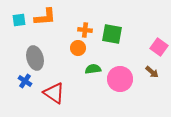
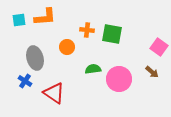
orange cross: moved 2 px right
orange circle: moved 11 px left, 1 px up
pink circle: moved 1 px left
